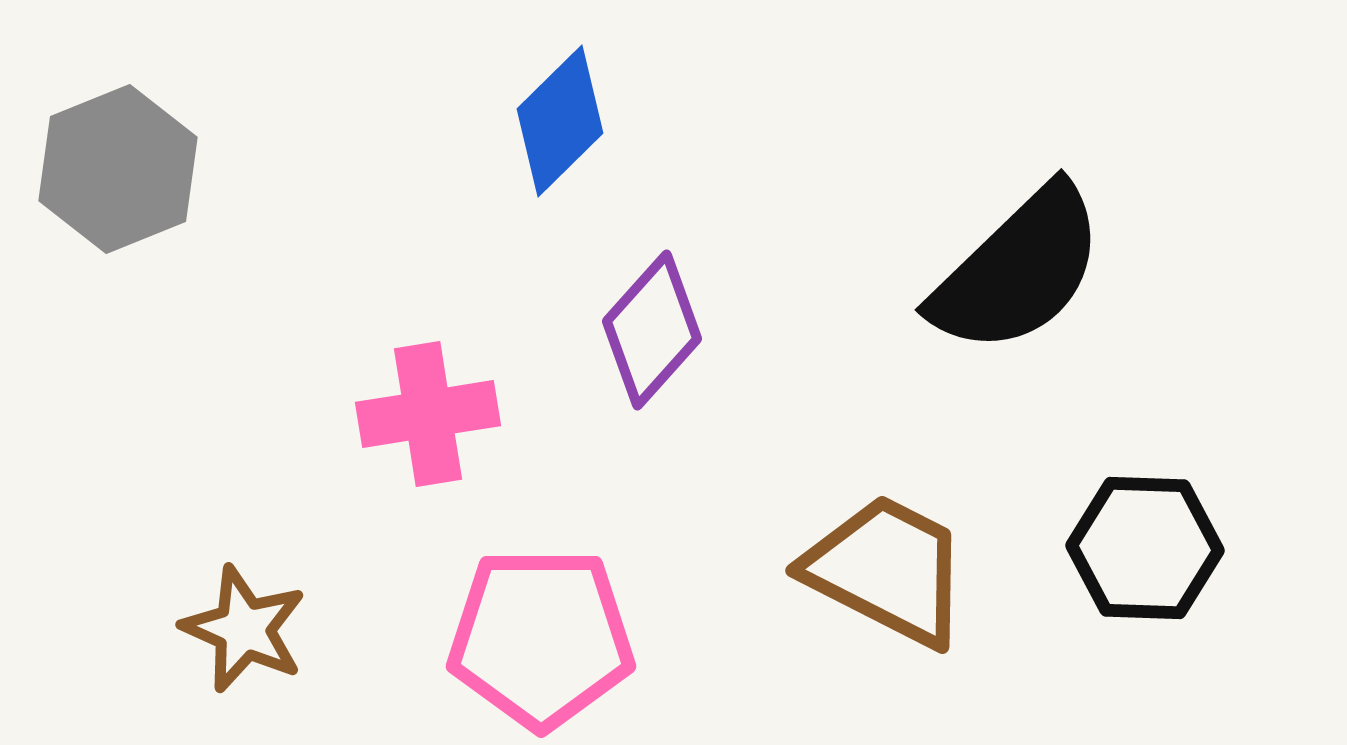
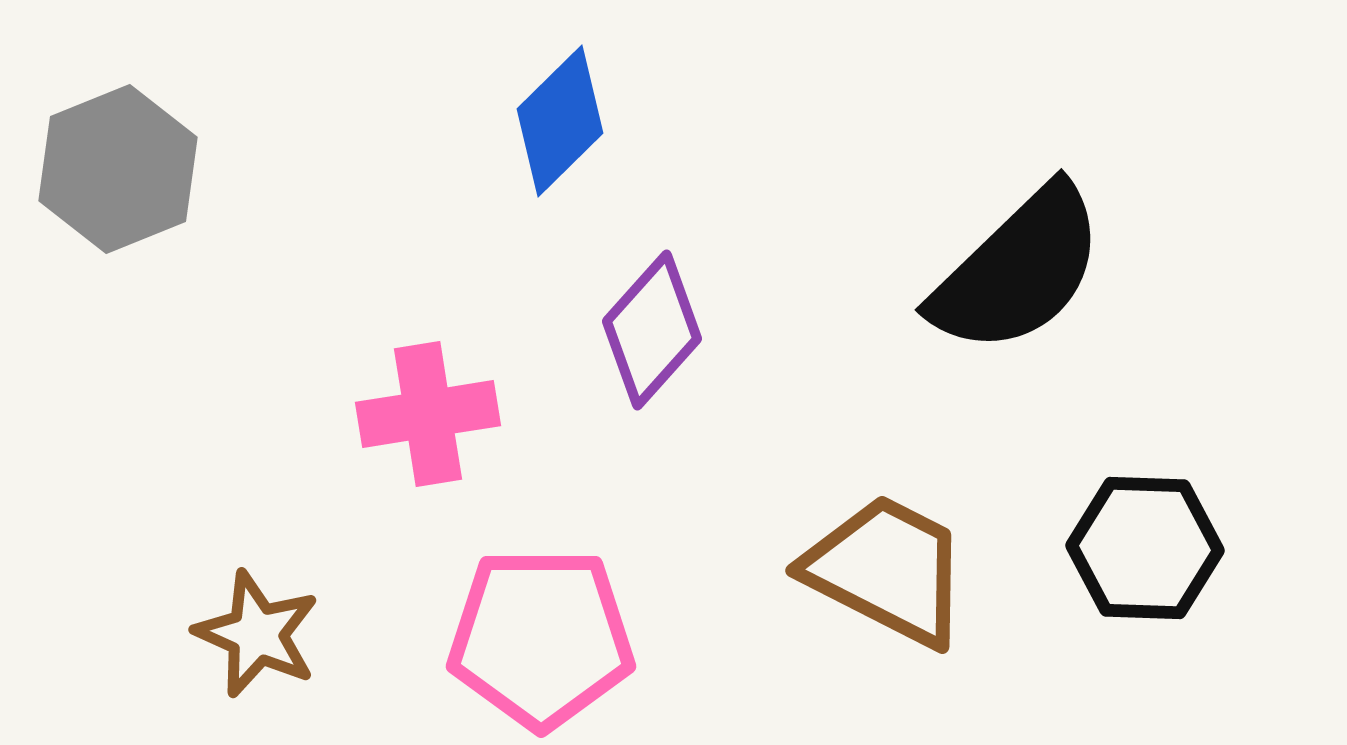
brown star: moved 13 px right, 5 px down
